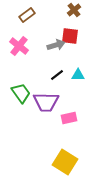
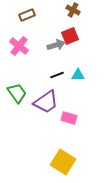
brown cross: moved 1 px left; rotated 24 degrees counterclockwise
brown rectangle: rotated 14 degrees clockwise
red square: rotated 30 degrees counterclockwise
black line: rotated 16 degrees clockwise
green trapezoid: moved 4 px left
purple trapezoid: rotated 36 degrees counterclockwise
pink rectangle: rotated 28 degrees clockwise
yellow square: moved 2 px left
